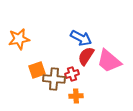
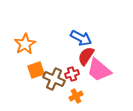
orange star: moved 6 px right, 5 px down; rotated 20 degrees counterclockwise
pink trapezoid: moved 10 px left, 9 px down
orange square: moved 1 px left
brown cross: rotated 20 degrees clockwise
orange cross: rotated 24 degrees counterclockwise
